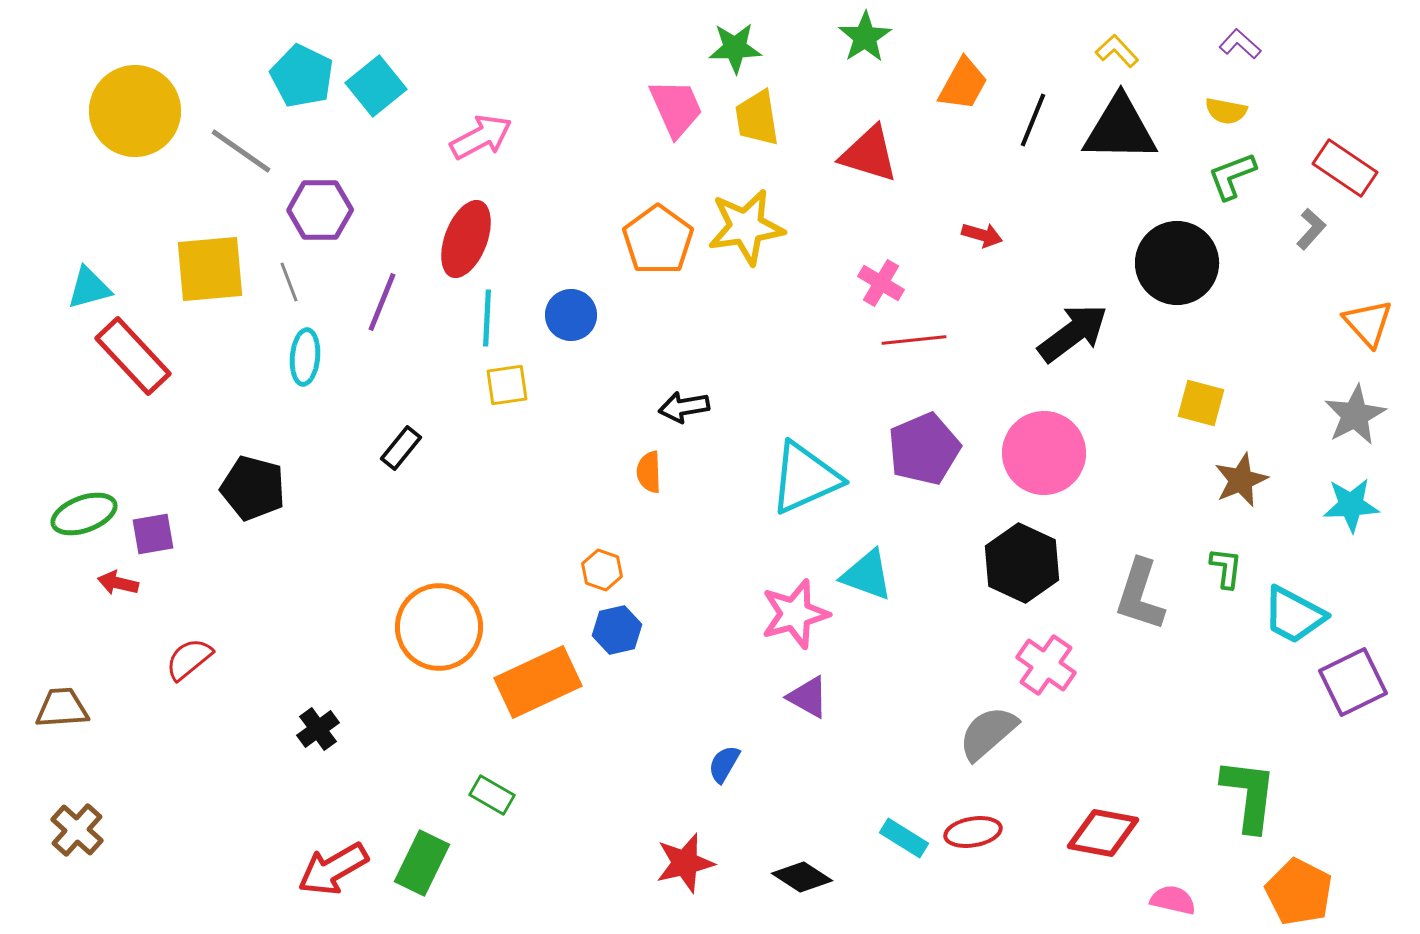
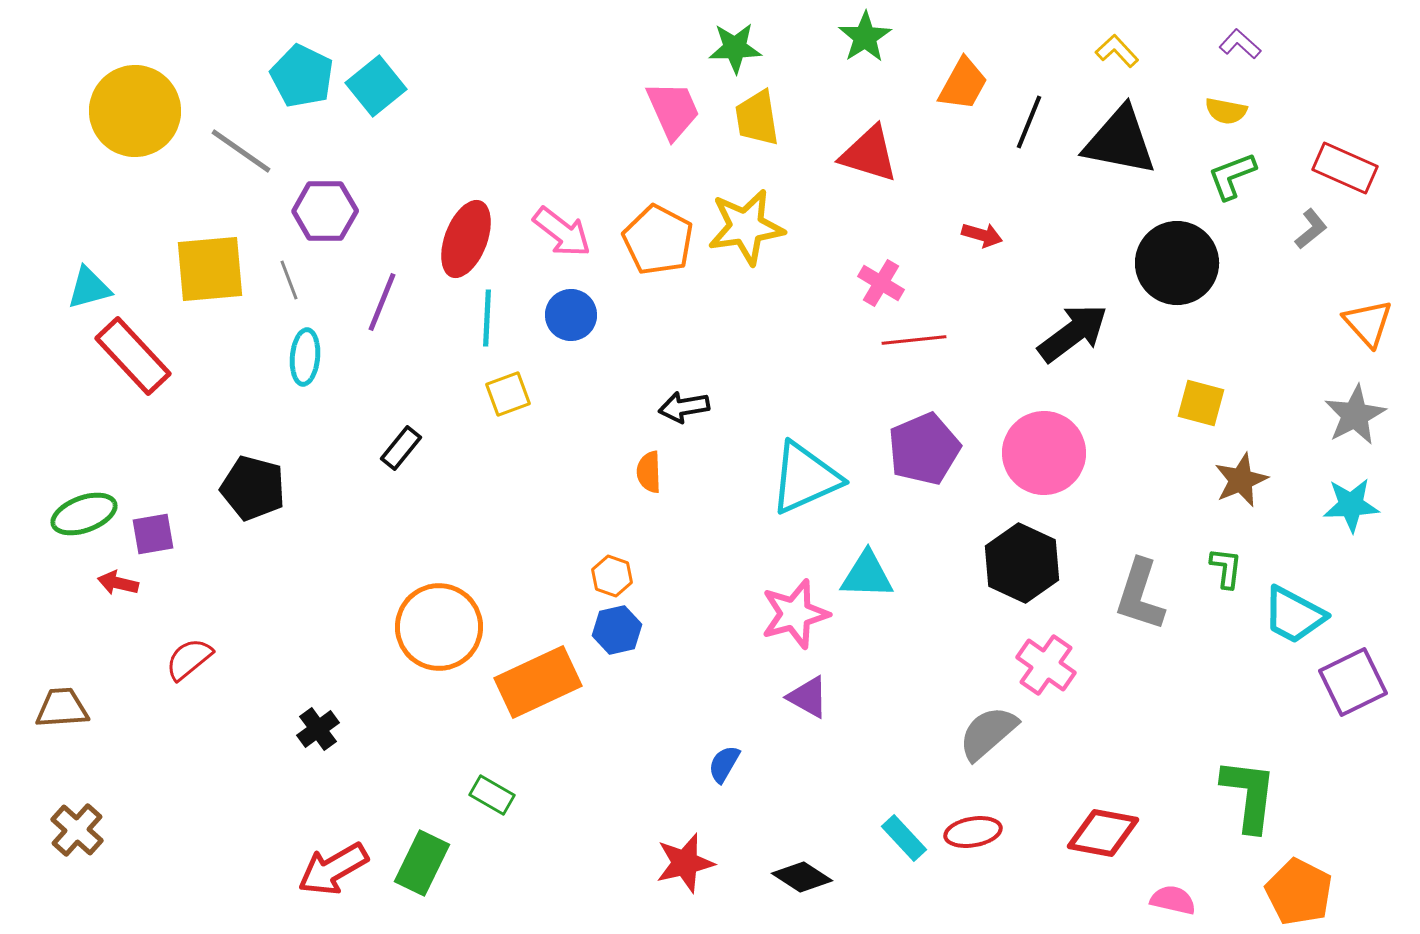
pink trapezoid at (676, 108): moved 3 px left, 2 px down
black line at (1033, 120): moved 4 px left, 2 px down
black triangle at (1120, 129): moved 12 px down; rotated 10 degrees clockwise
pink arrow at (481, 137): moved 81 px right, 95 px down; rotated 66 degrees clockwise
red rectangle at (1345, 168): rotated 10 degrees counterclockwise
purple hexagon at (320, 210): moved 5 px right, 1 px down
gray L-shape at (1311, 229): rotated 9 degrees clockwise
orange pentagon at (658, 240): rotated 8 degrees counterclockwise
gray line at (289, 282): moved 2 px up
yellow square at (507, 385): moved 1 px right, 9 px down; rotated 12 degrees counterclockwise
orange hexagon at (602, 570): moved 10 px right, 6 px down
cyan triangle at (867, 575): rotated 18 degrees counterclockwise
cyan rectangle at (904, 838): rotated 15 degrees clockwise
